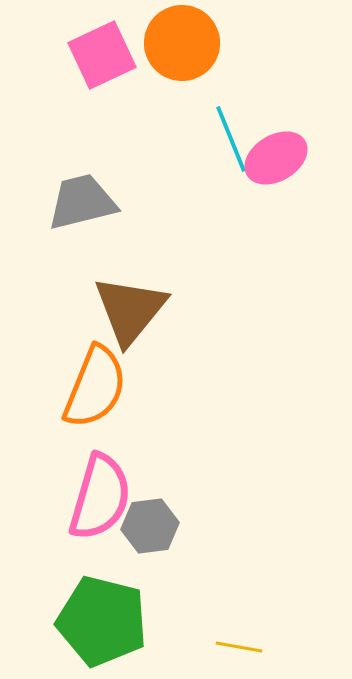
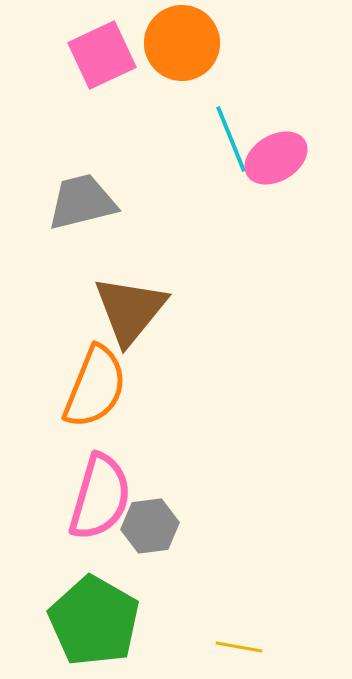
green pentagon: moved 8 px left; rotated 16 degrees clockwise
